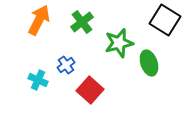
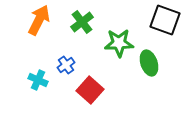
black square: rotated 12 degrees counterclockwise
green star: rotated 12 degrees clockwise
